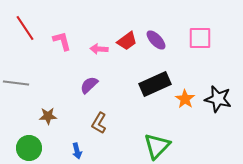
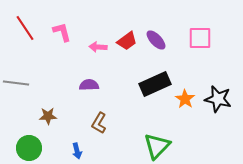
pink L-shape: moved 9 px up
pink arrow: moved 1 px left, 2 px up
purple semicircle: rotated 42 degrees clockwise
